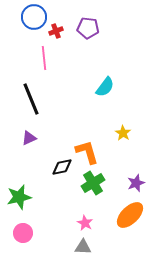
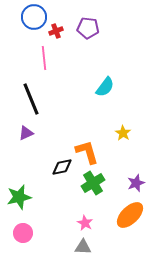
purple triangle: moved 3 px left, 5 px up
